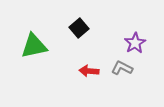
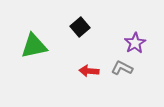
black square: moved 1 px right, 1 px up
